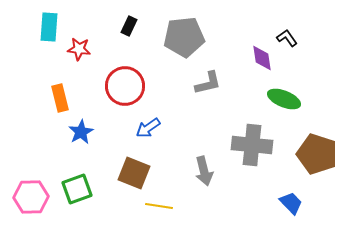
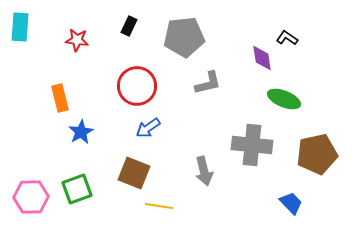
cyan rectangle: moved 29 px left
black L-shape: rotated 20 degrees counterclockwise
red star: moved 2 px left, 9 px up
red circle: moved 12 px right
brown pentagon: rotated 30 degrees counterclockwise
